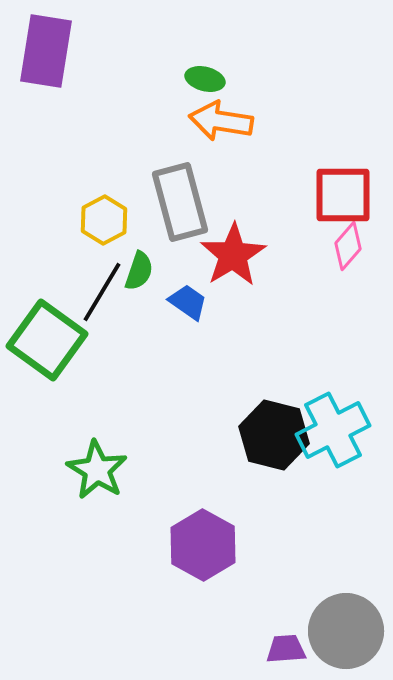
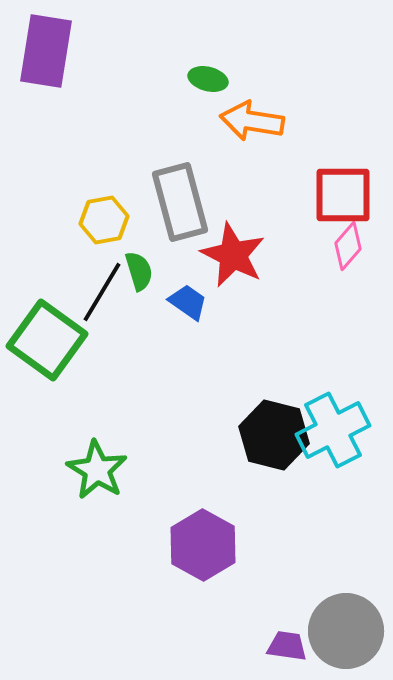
green ellipse: moved 3 px right
orange arrow: moved 31 px right
yellow hexagon: rotated 18 degrees clockwise
red star: rotated 14 degrees counterclockwise
green semicircle: rotated 36 degrees counterclockwise
purple trapezoid: moved 1 px right, 3 px up; rotated 12 degrees clockwise
